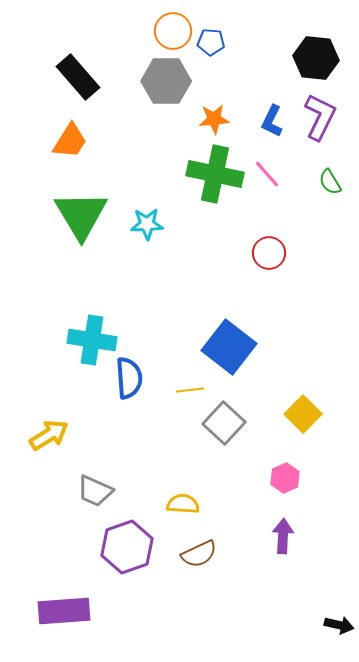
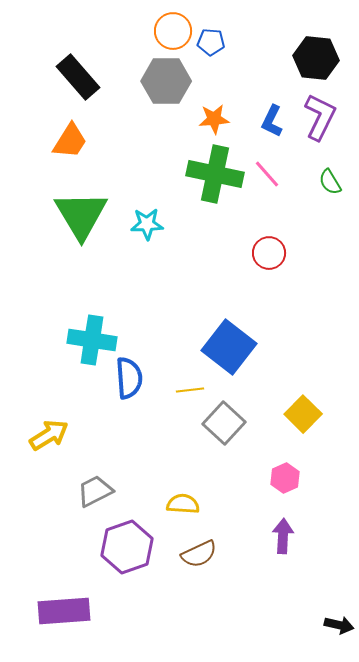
gray trapezoid: rotated 129 degrees clockwise
